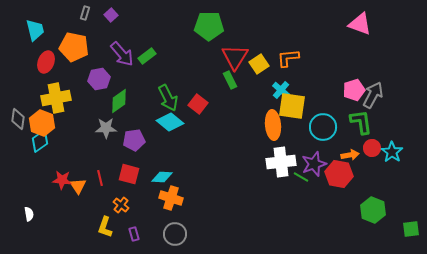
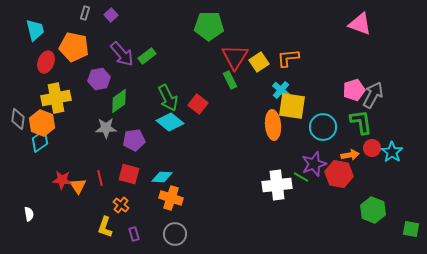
yellow square at (259, 64): moved 2 px up
white cross at (281, 162): moved 4 px left, 23 px down
green square at (411, 229): rotated 18 degrees clockwise
